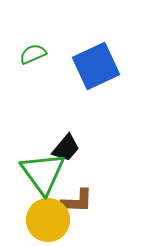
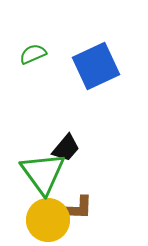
brown L-shape: moved 7 px down
